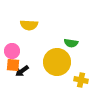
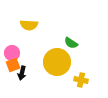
green semicircle: rotated 24 degrees clockwise
pink circle: moved 2 px down
orange square: rotated 24 degrees counterclockwise
black arrow: moved 2 px down; rotated 40 degrees counterclockwise
